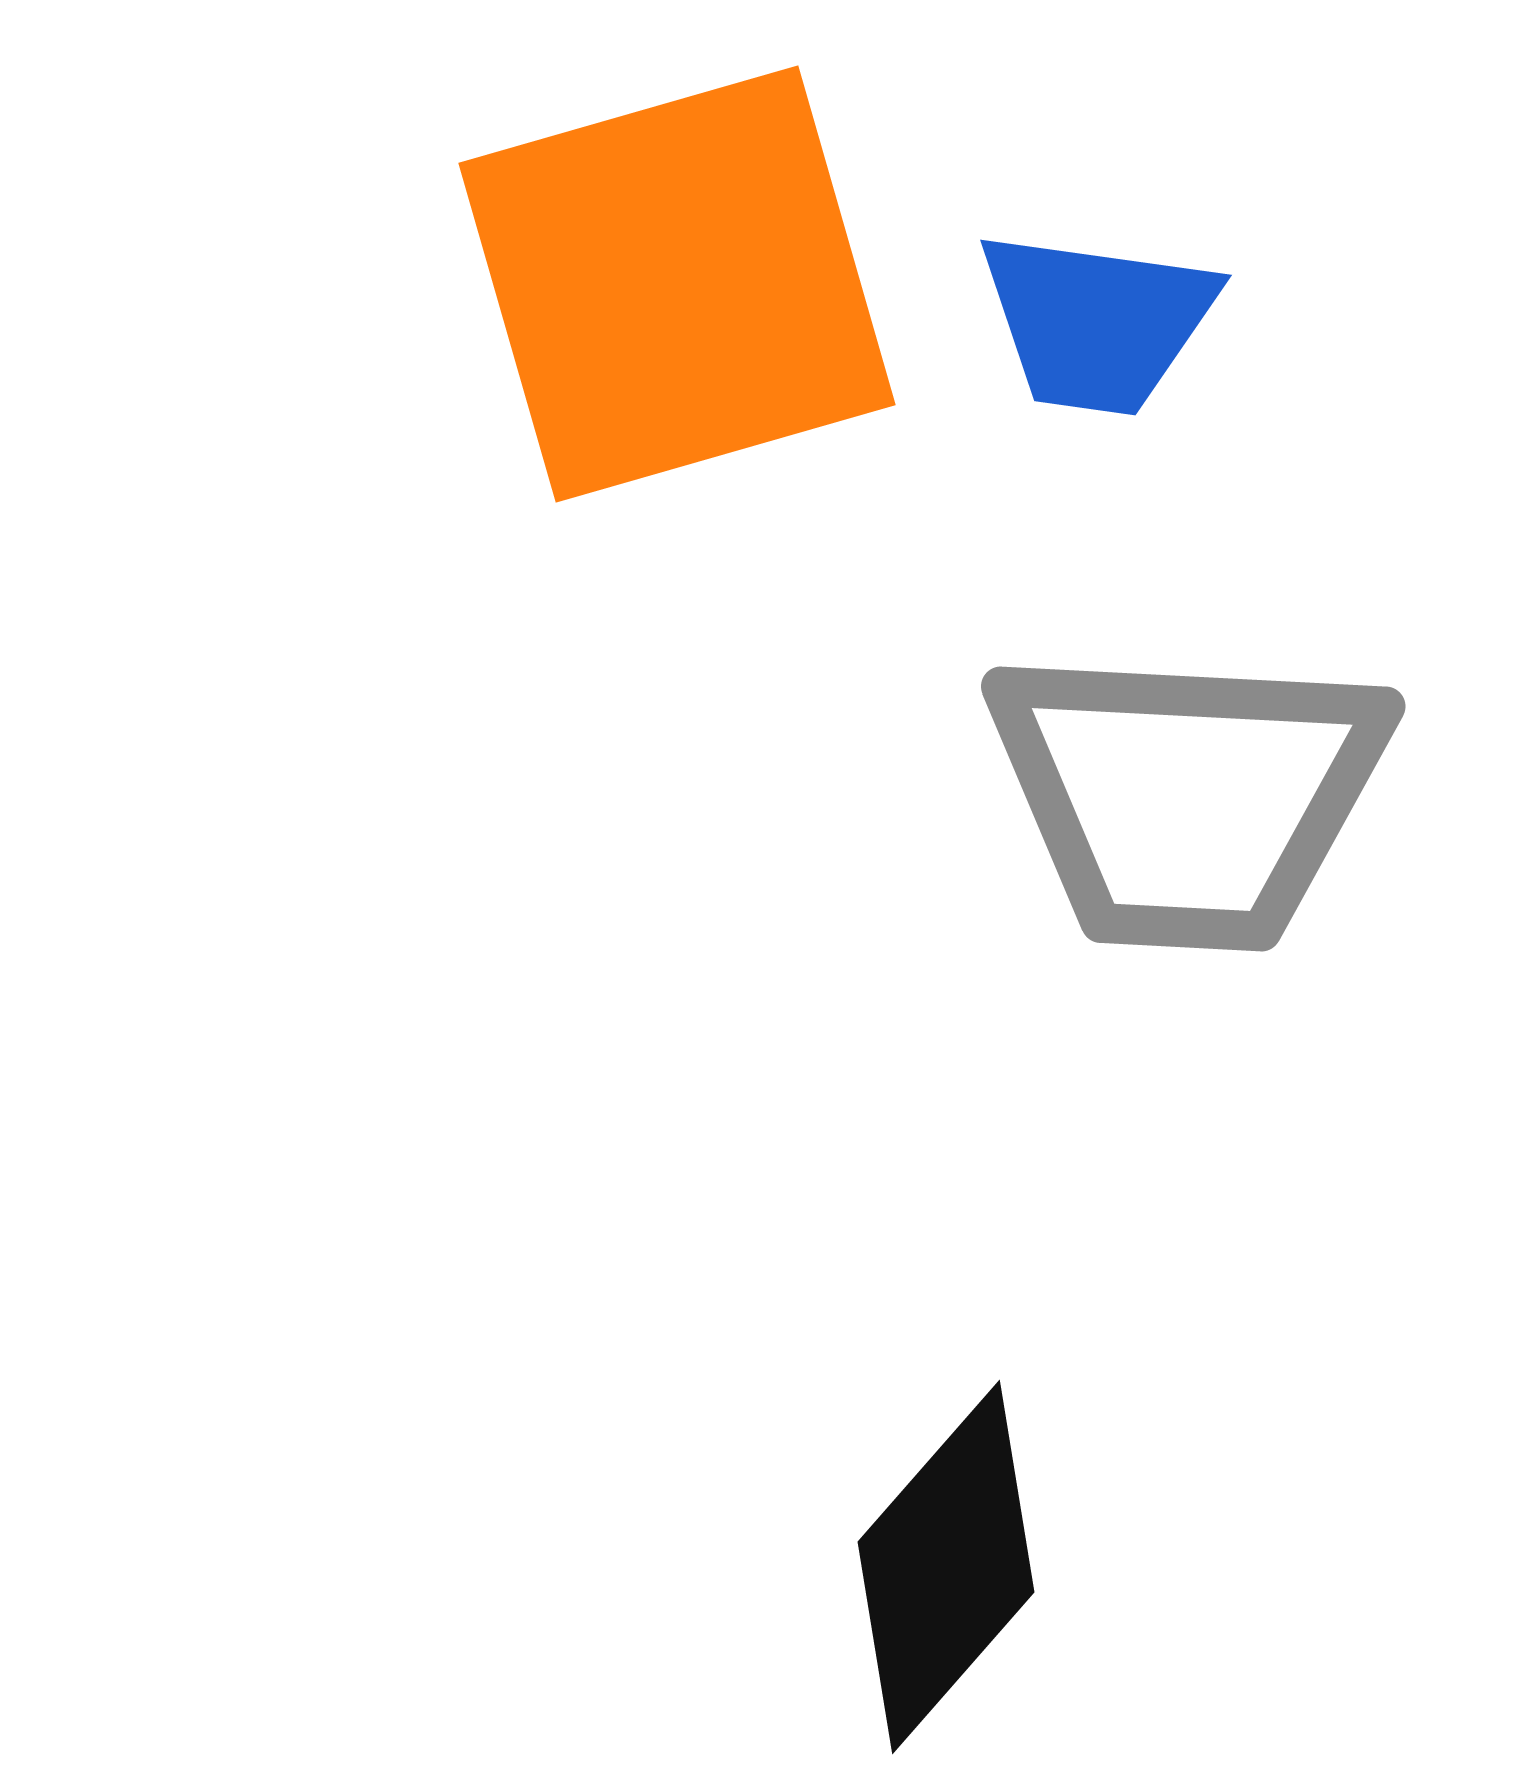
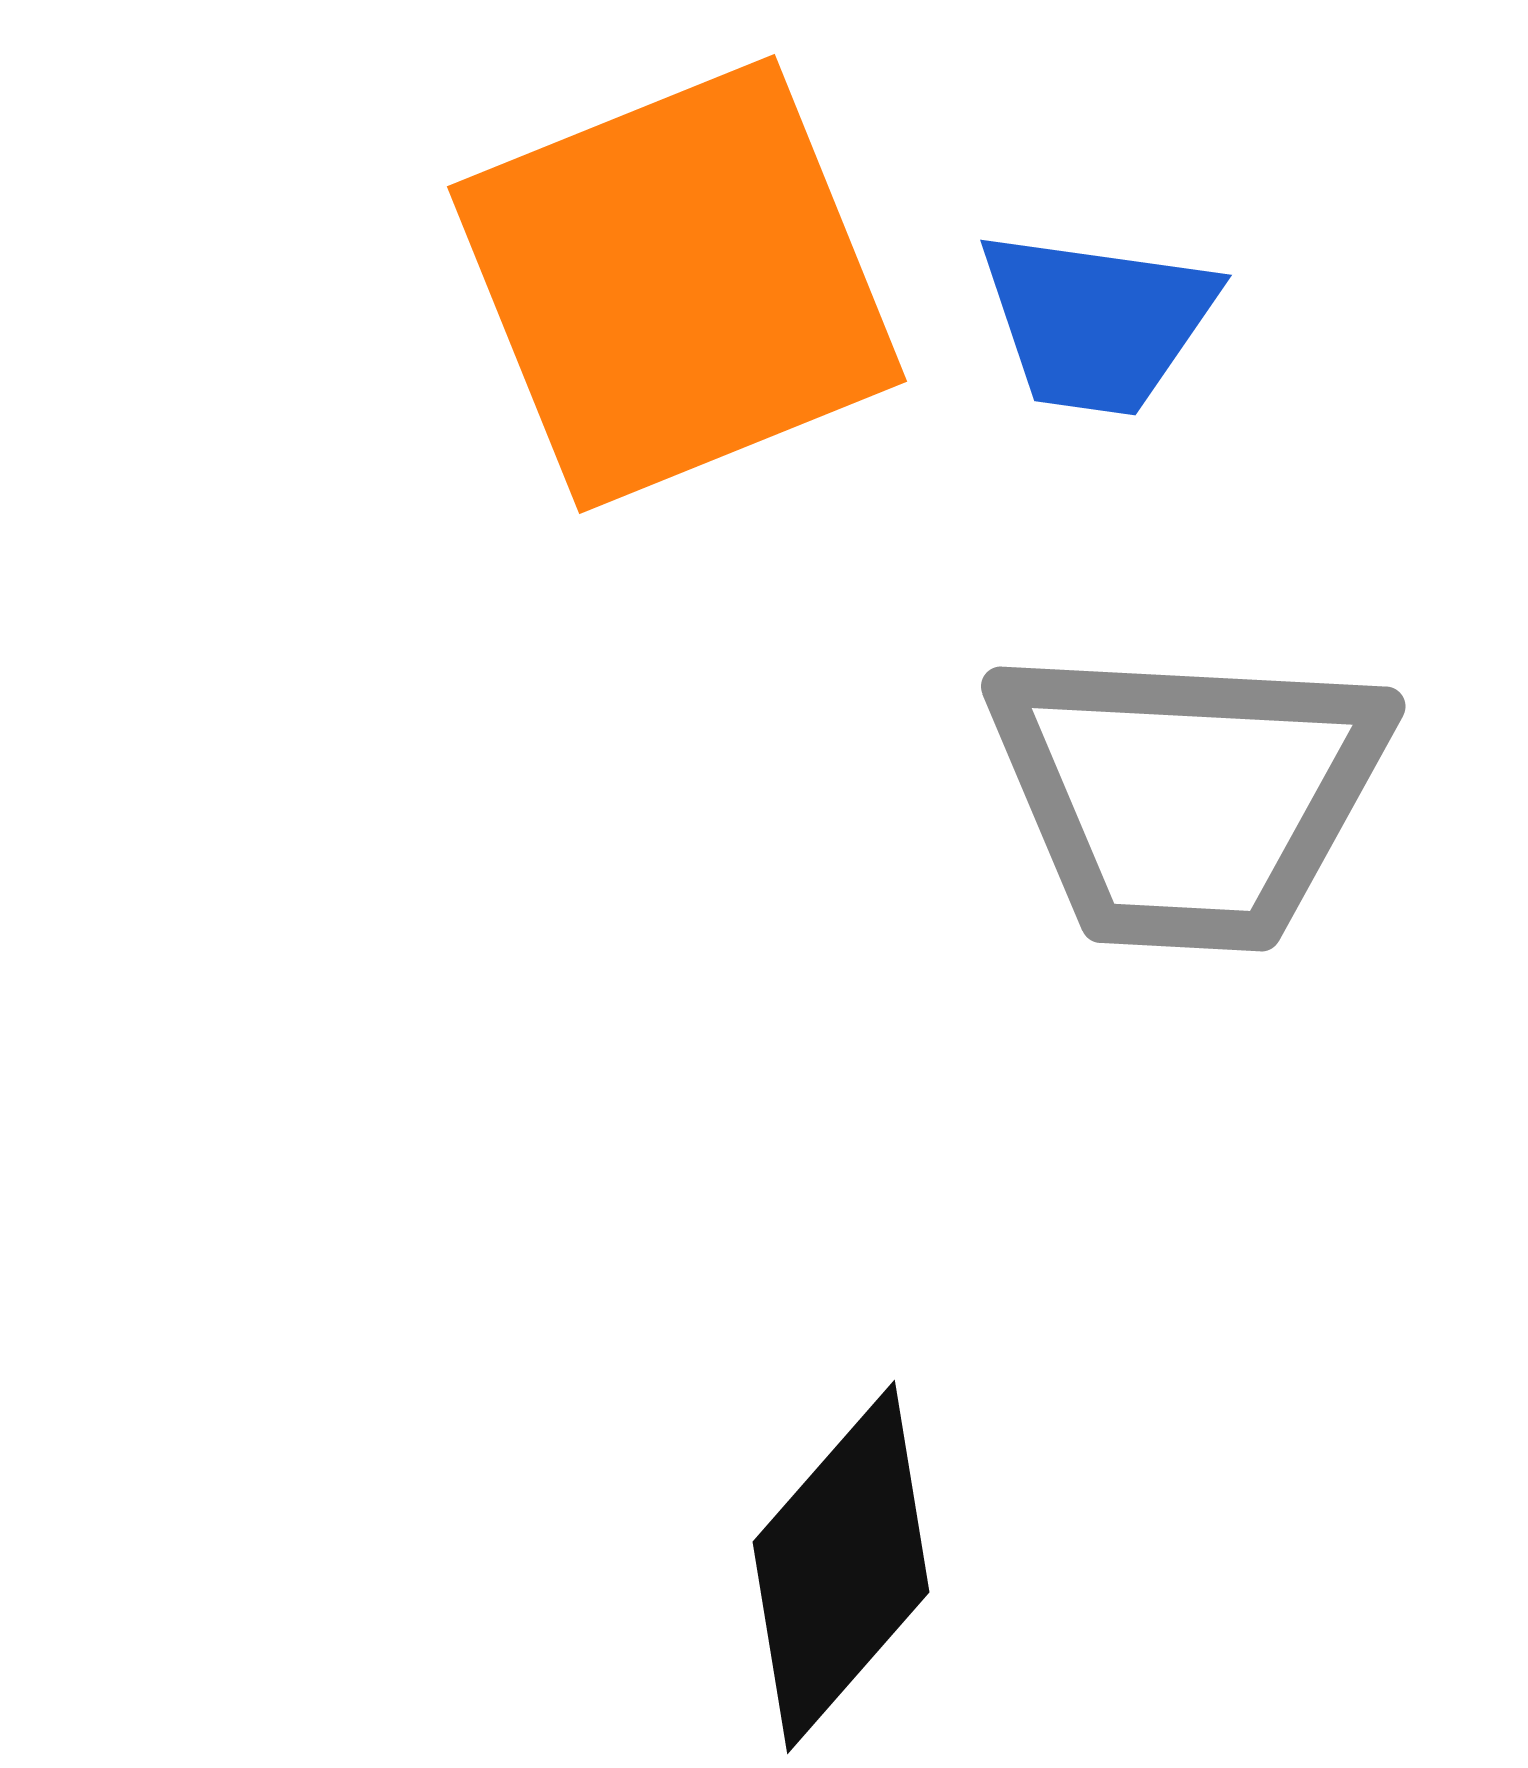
orange square: rotated 6 degrees counterclockwise
black diamond: moved 105 px left
